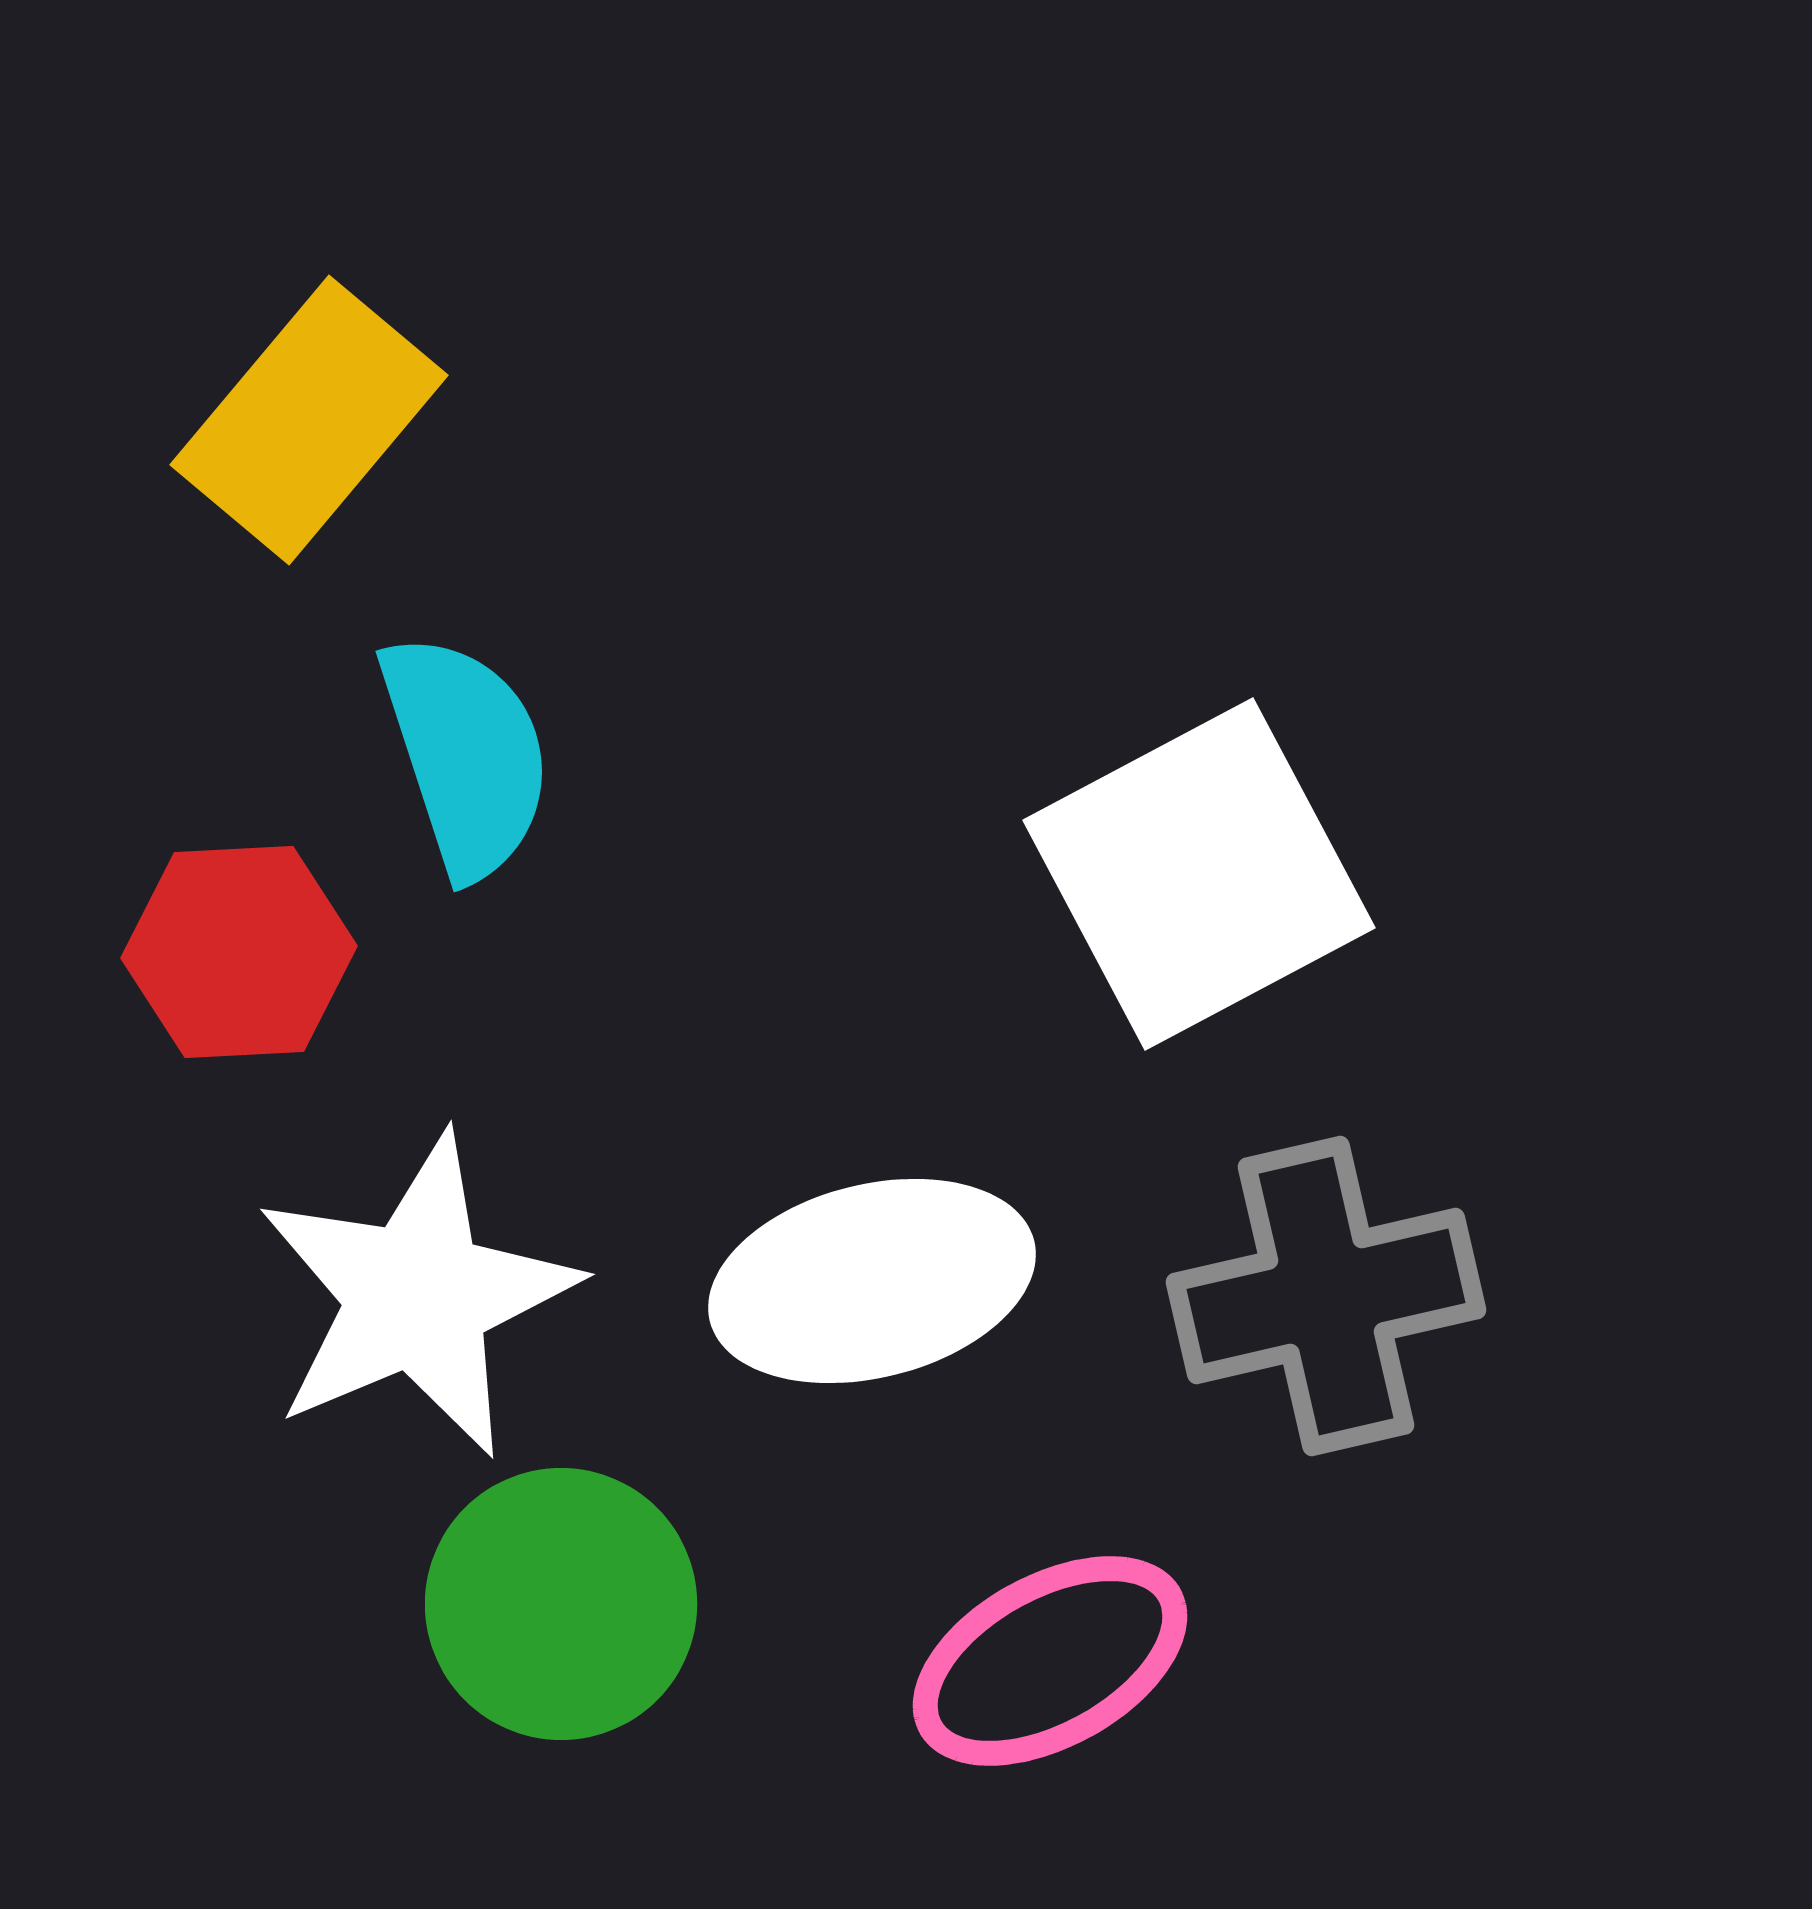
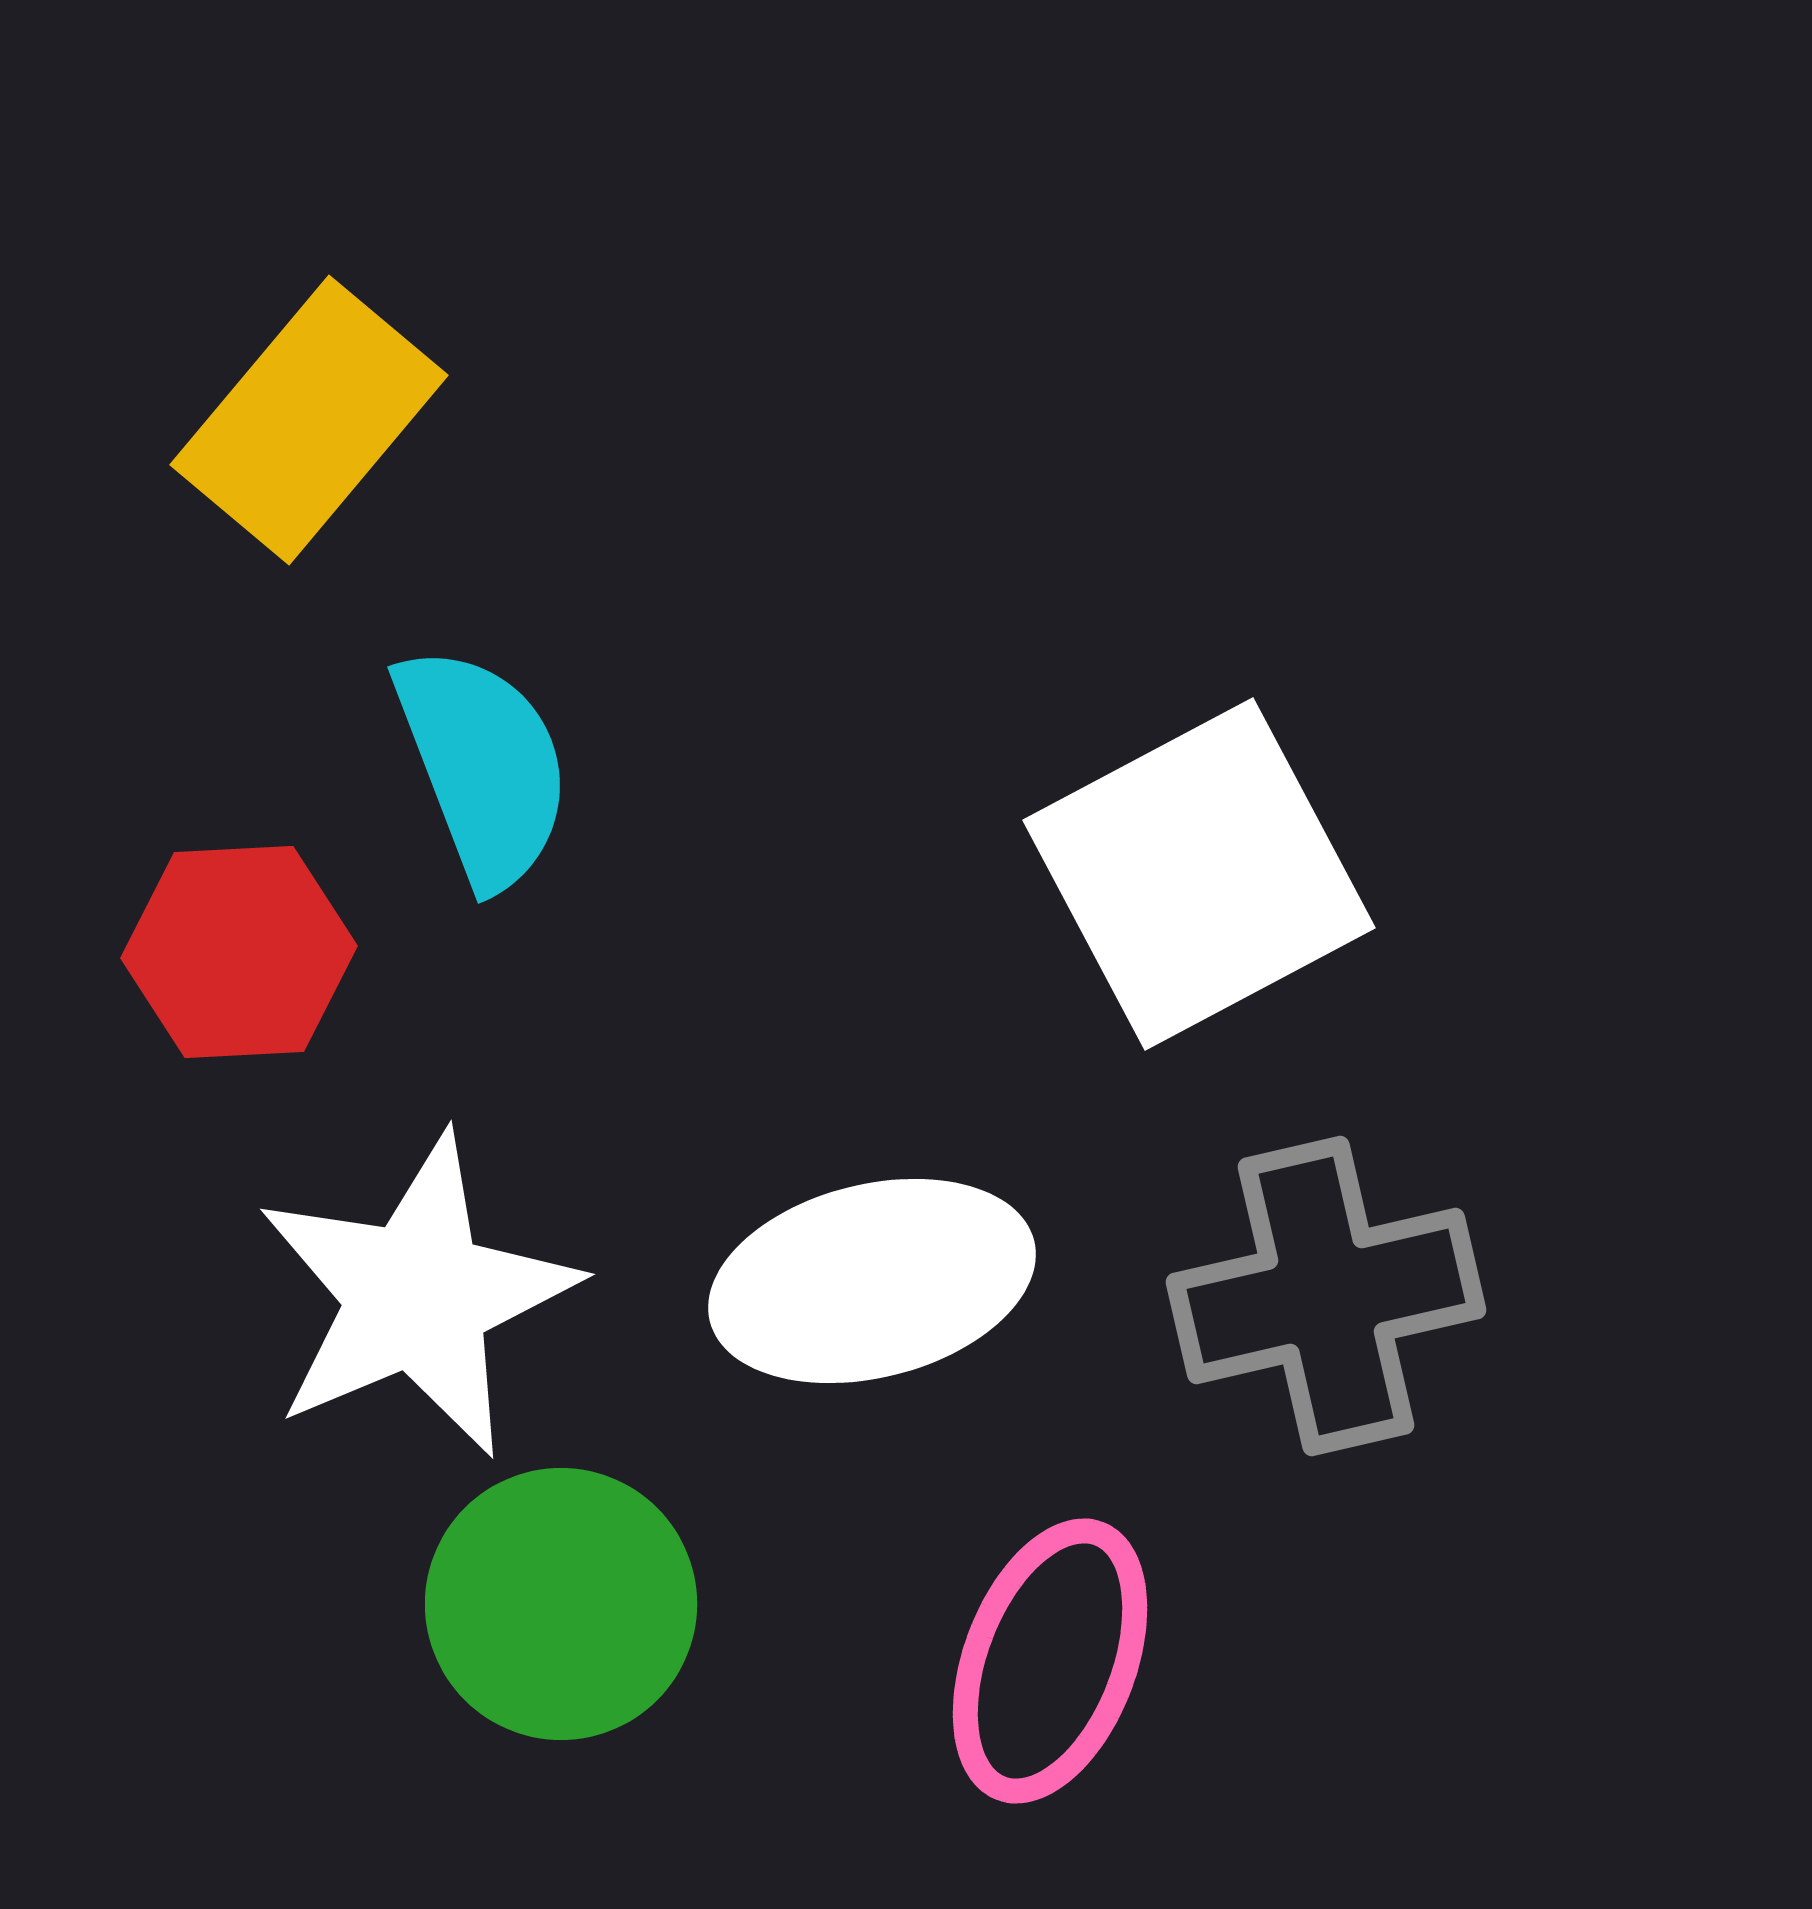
cyan semicircle: moved 17 px right, 11 px down; rotated 3 degrees counterclockwise
pink ellipse: rotated 40 degrees counterclockwise
